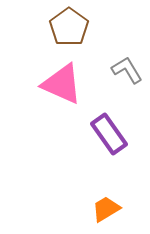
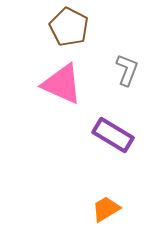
brown pentagon: rotated 9 degrees counterclockwise
gray L-shape: rotated 52 degrees clockwise
purple rectangle: moved 4 px right, 1 px down; rotated 24 degrees counterclockwise
